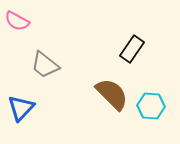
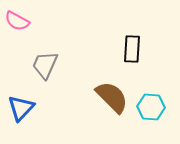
black rectangle: rotated 32 degrees counterclockwise
gray trapezoid: rotated 76 degrees clockwise
brown semicircle: moved 3 px down
cyan hexagon: moved 1 px down
